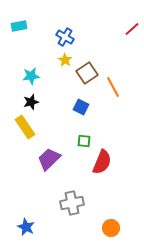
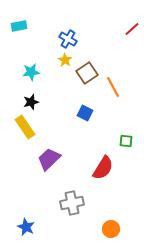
blue cross: moved 3 px right, 2 px down
cyan star: moved 4 px up
blue square: moved 4 px right, 6 px down
green square: moved 42 px right
red semicircle: moved 1 px right, 6 px down; rotated 10 degrees clockwise
orange circle: moved 1 px down
